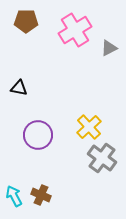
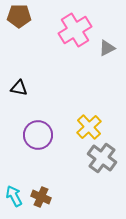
brown pentagon: moved 7 px left, 5 px up
gray triangle: moved 2 px left
brown cross: moved 2 px down
